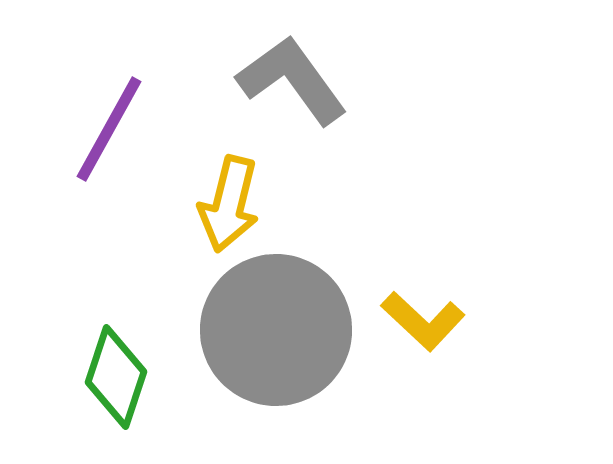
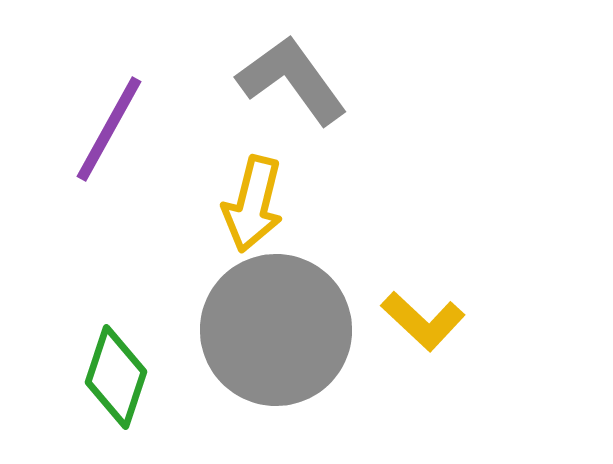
yellow arrow: moved 24 px right
